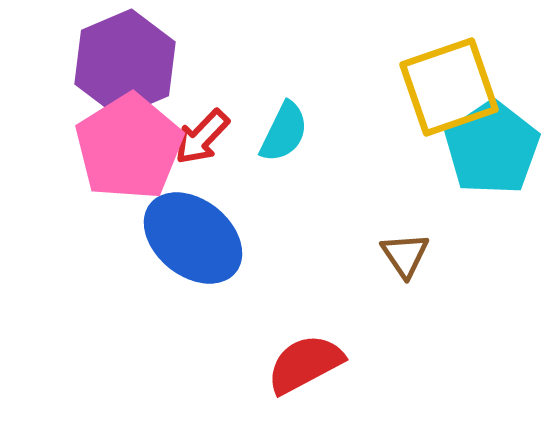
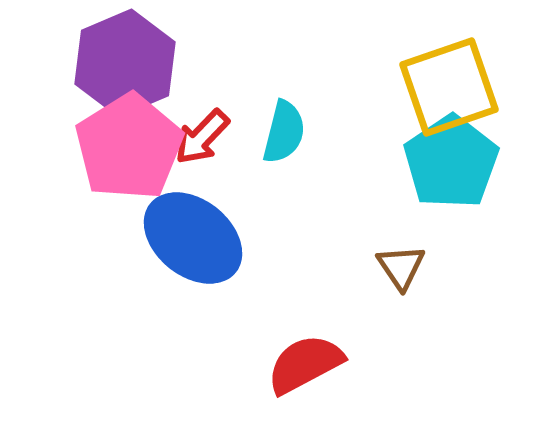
cyan semicircle: rotated 12 degrees counterclockwise
cyan pentagon: moved 41 px left, 14 px down
brown triangle: moved 4 px left, 12 px down
